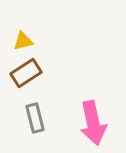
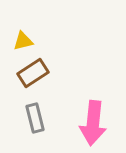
brown rectangle: moved 7 px right
pink arrow: rotated 18 degrees clockwise
